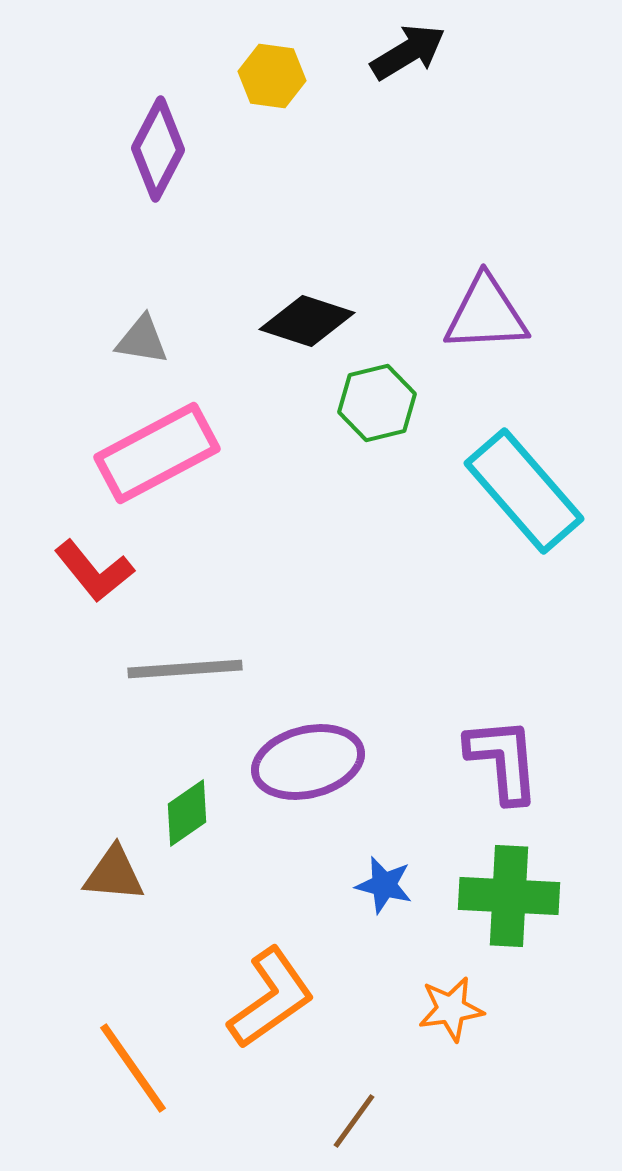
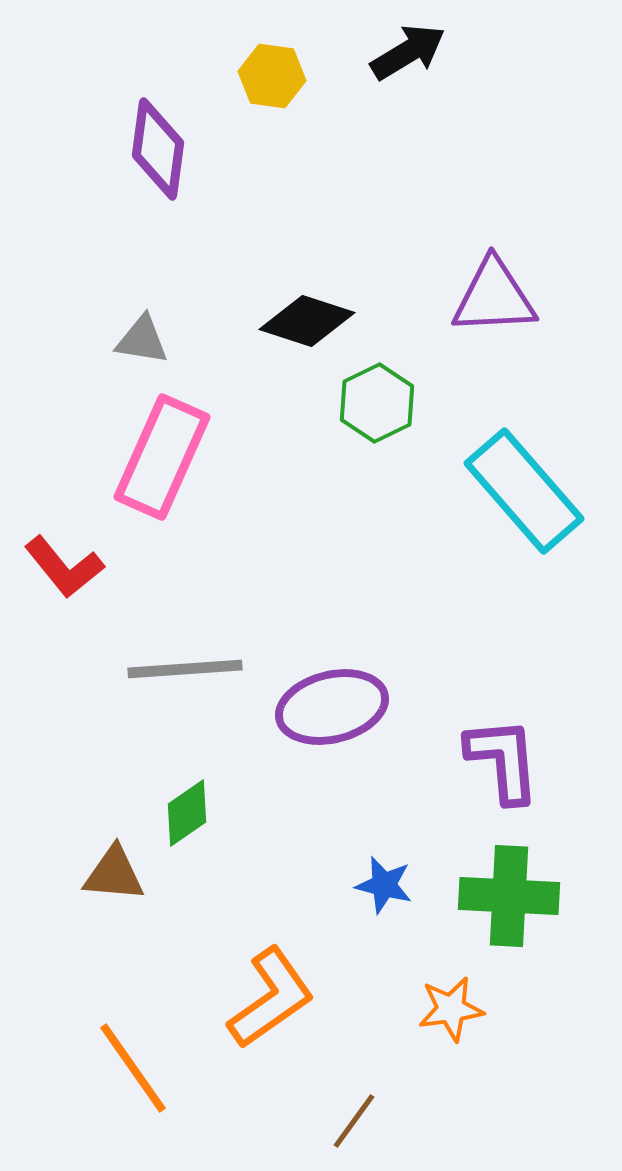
purple diamond: rotated 20 degrees counterclockwise
purple triangle: moved 8 px right, 17 px up
green hexagon: rotated 12 degrees counterclockwise
pink rectangle: moved 5 px right, 4 px down; rotated 38 degrees counterclockwise
red L-shape: moved 30 px left, 4 px up
purple ellipse: moved 24 px right, 55 px up
